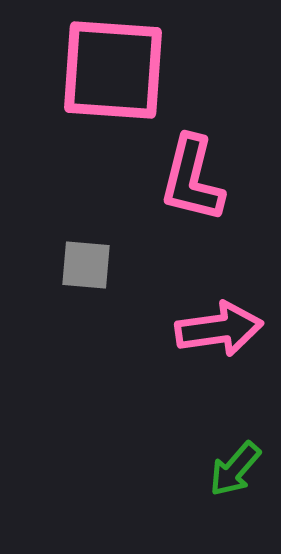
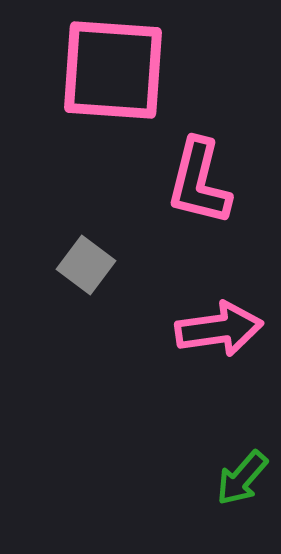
pink L-shape: moved 7 px right, 3 px down
gray square: rotated 32 degrees clockwise
green arrow: moved 7 px right, 9 px down
